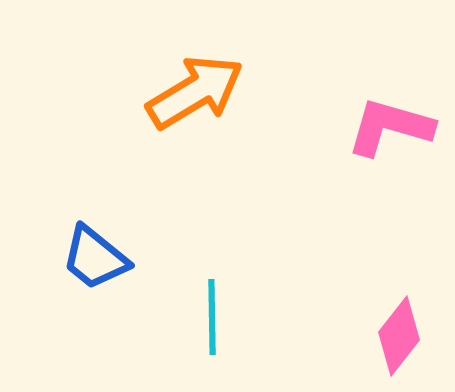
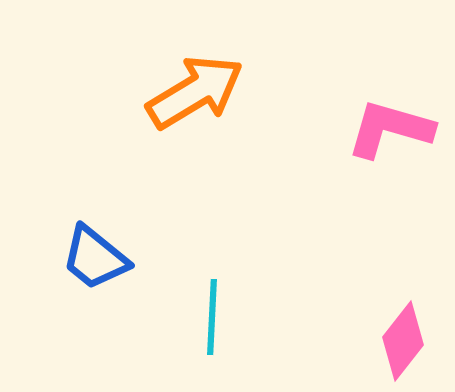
pink L-shape: moved 2 px down
cyan line: rotated 4 degrees clockwise
pink diamond: moved 4 px right, 5 px down
